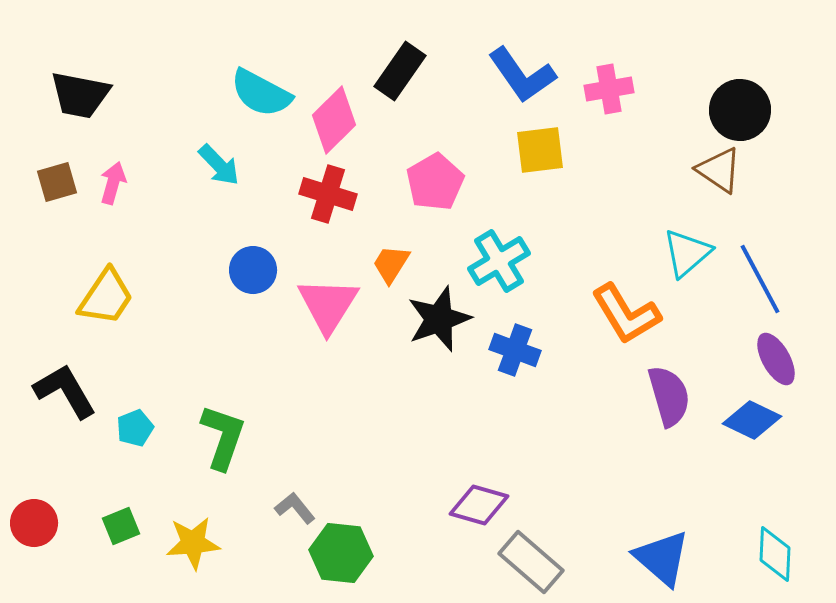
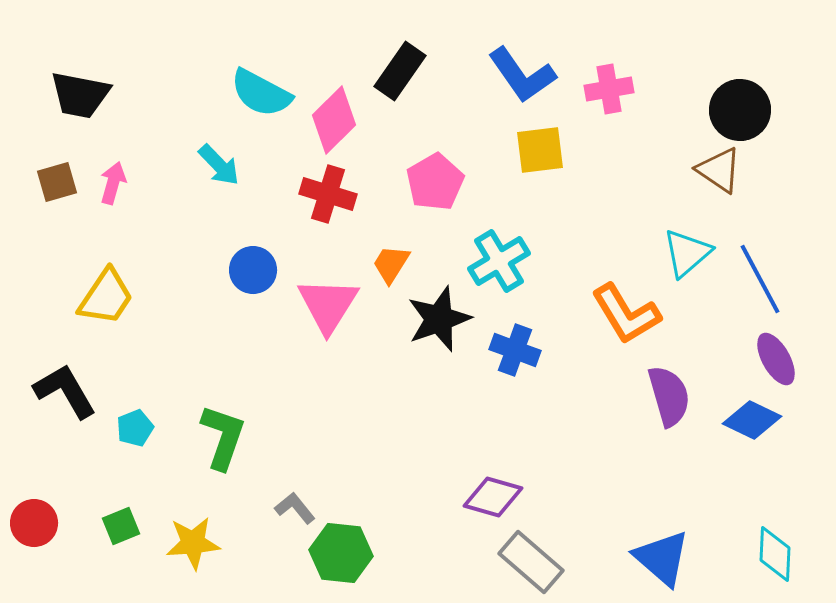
purple diamond: moved 14 px right, 8 px up
